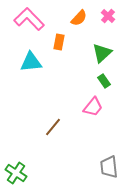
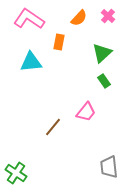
pink L-shape: rotated 12 degrees counterclockwise
pink trapezoid: moved 7 px left, 5 px down
